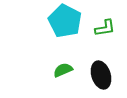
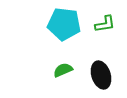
cyan pentagon: moved 1 px left, 3 px down; rotated 20 degrees counterclockwise
green L-shape: moved 4 px up
